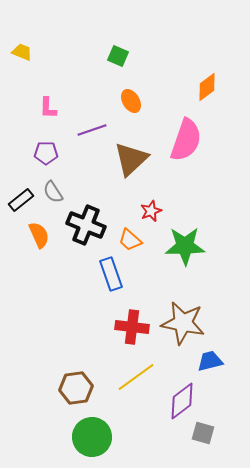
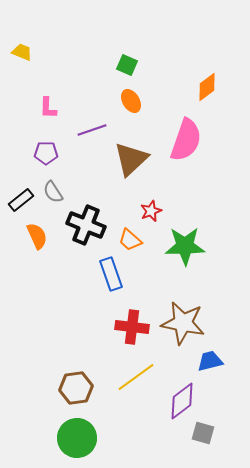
green square: moved 9 px right, 9 px down
orange semicircle: moved 2 px left, 1 px down
green circle: moved 15 px left, 1 px down
